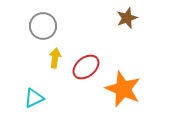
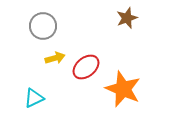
yellow arrow: rotated 66 degrees clockwise
